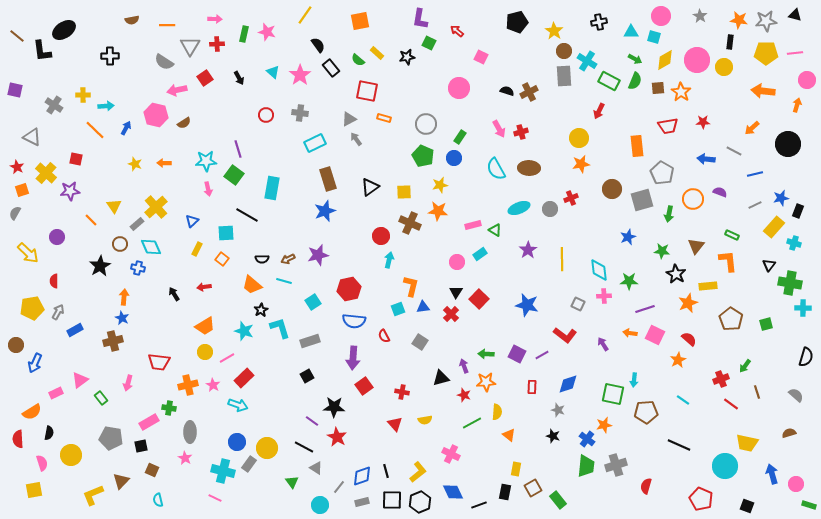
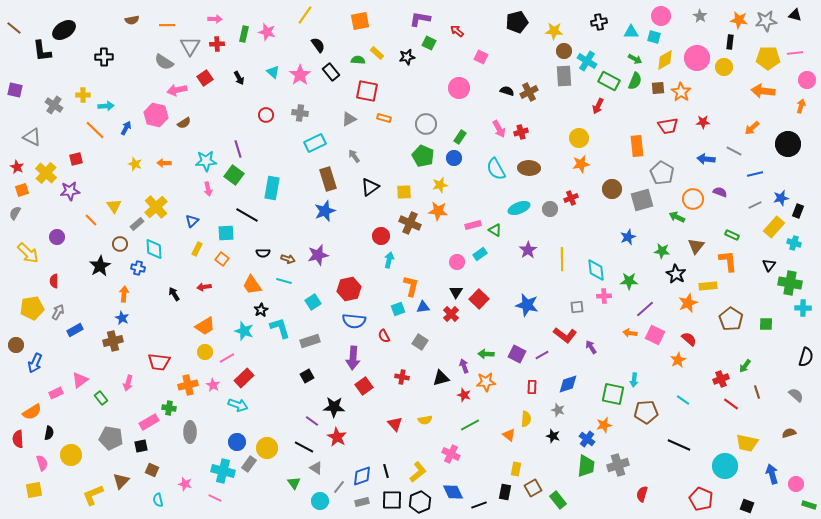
purple L-shape at (420, 19): rotated 90 degrees clockwise
yellow star at (554, 31): rotated 30 degrees counterclockwise
brown line at (17, 36): moved 3 px left, 8 px up
yellow pentagon at (766, 53): moved 2 px right, 5 px down
black cross at (110, 56): moved 6 px left, 1 px down
green semicircle at (358, 60): rotated 144 degrees clockwise
pink circle at (697, 60): moved 2 px up
black rectangle at (331, 68): moved 4 px down
orange arrow at (797, 105): moved 4 px right, 1 px down
red arrow at (599, 111): moved 1 px left, 5 px up
gray arrow at (356, 139): moved 2 px left, 17 px down
red square at (76, 159): rotated 24 degrees counterclockwise
green arrow at (669, 214): moved 8 px right, 3 px down; rotated 105 degrees clockwise
cyan diamond at (151, 247): moved 3 px right, 2 px down; rotated 20 degrees clockwise
black semicircle at (262, 259): moved 1 px right, 6 px up
brown arrow at (288, 259): rotated 136 degrees counterclockwise
cyan diamond at (599, 270): moved 3 px left
orange trapezoid at (252, 285): rotated 15 degrees clockwise
orange arrow at (124, 297): moved 3 px up
gray square at (578, 304): moved 1 px left, 3 px down; rotated 32 degrees counterclockwise
purple line at (645, 309): rotated 24 degrees counterclockwise
green square at (766, 324): rotated 16 degrees clockwise
purple arrow at (603, 344): moved 12 px left, 3 px down
red cross at (402, 392): moved 15 px up
yellow semicircle at (497, 412): moved 29 px right, 7 px down
green line at (472, 423): moved 2 px left, 2 px down
pink star at (185, 458): moved 26 px down; rotated 16 degrees counterclockwise
gray cross at (616, 465): moved 2 px right
green triangle at (292, 482): moved 2 px right, 1 px down
red semicircle at (646, 486): moved 4 px left, 8 px down
cyan circle at (320, 505): moved 4 px up
